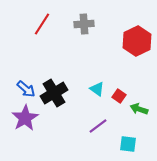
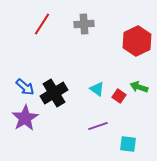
blue arrow: moved 1 px left, 2 px up
green arrow: moved 22 px up
purple line: rotated 18 degrees clockwise
